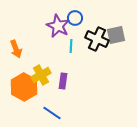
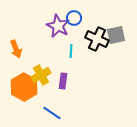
blue circle: moved 1 px left
cyan line: moved 5 px down
